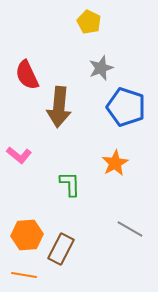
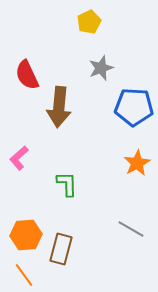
yellow pentagon: rotated 20 degrees clockwise
blue pentagon: moved 8 px right; rotated 15 degrees counterclockwise
pink L-shape: moved 3 px down; rotated 100 degrees clockwise
orange star: moved 22 px right
green L-shape: moved 3 px left
gray line: moved 1 px right
orange hexagon: moved 1 px left
brown rectangle: rotated 12 degrees counterclockwise
orange line: rotated 45 degrees clockwise
